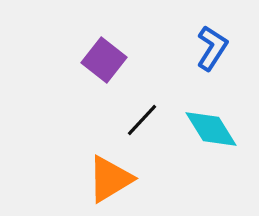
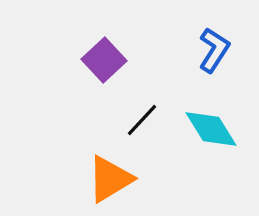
blue L-shape: moved 2 px right, 2 px down
purple square: rotated 9 degrees clockwise
